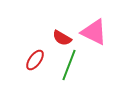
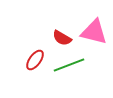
pink triangle: rotated 12 degrees counterclockwise
green line: rotated 48 degrees clockwise
